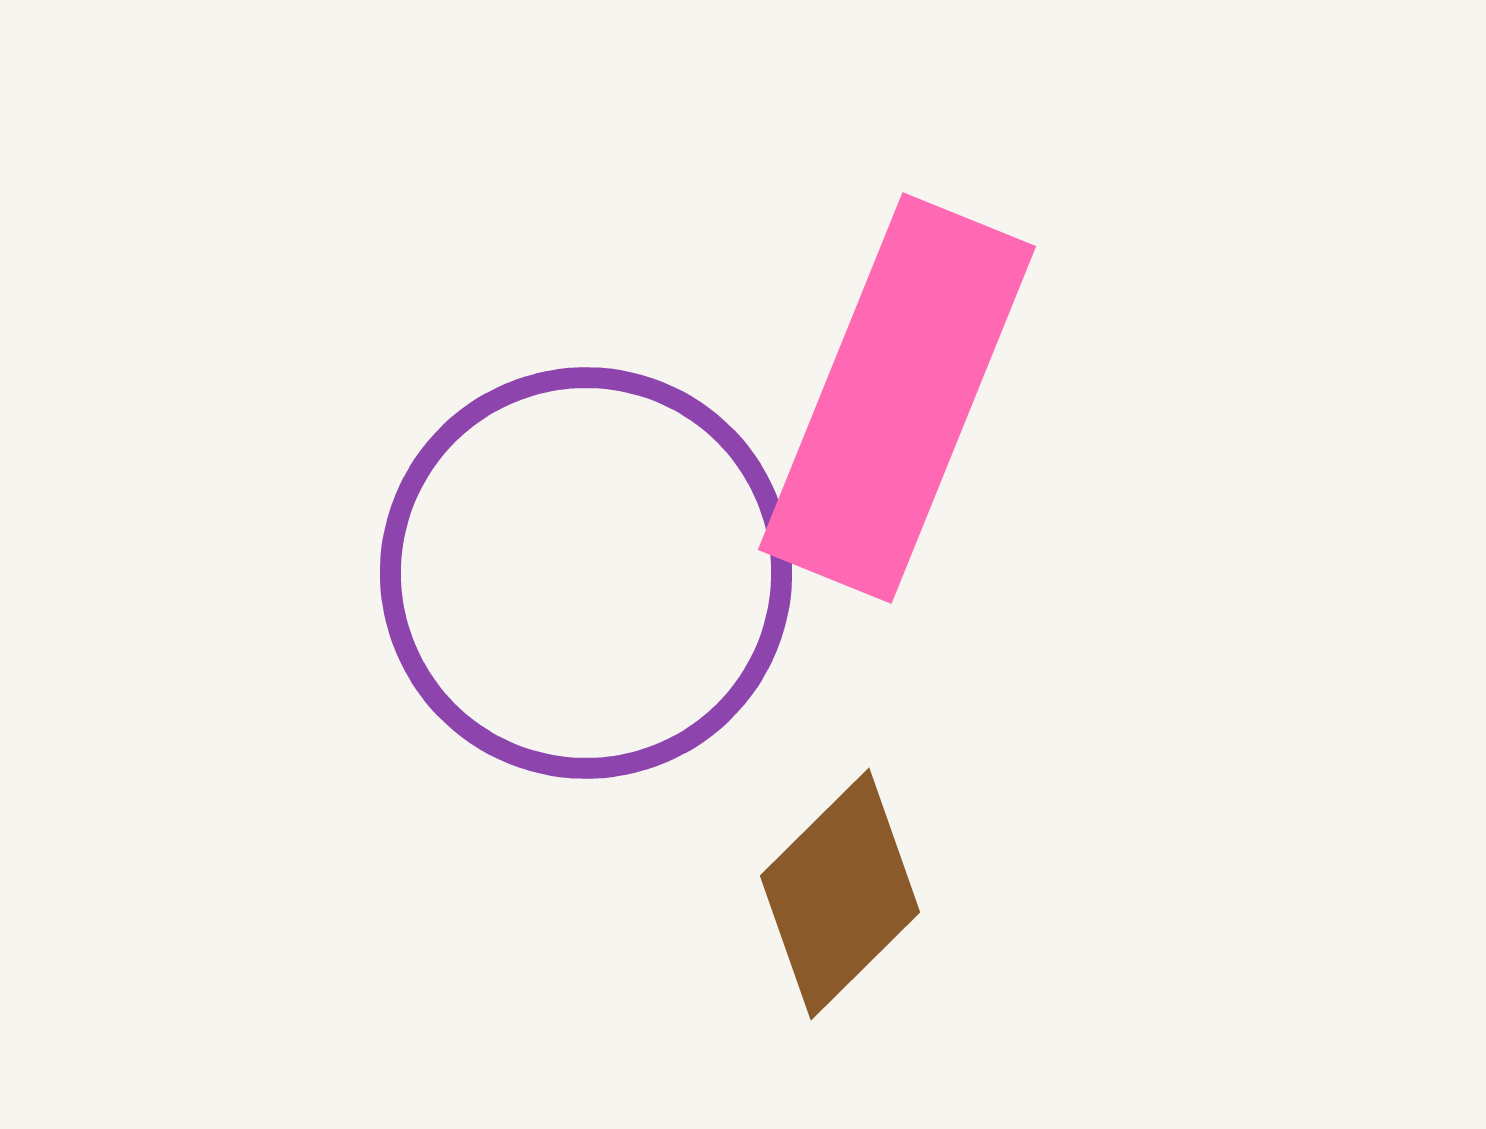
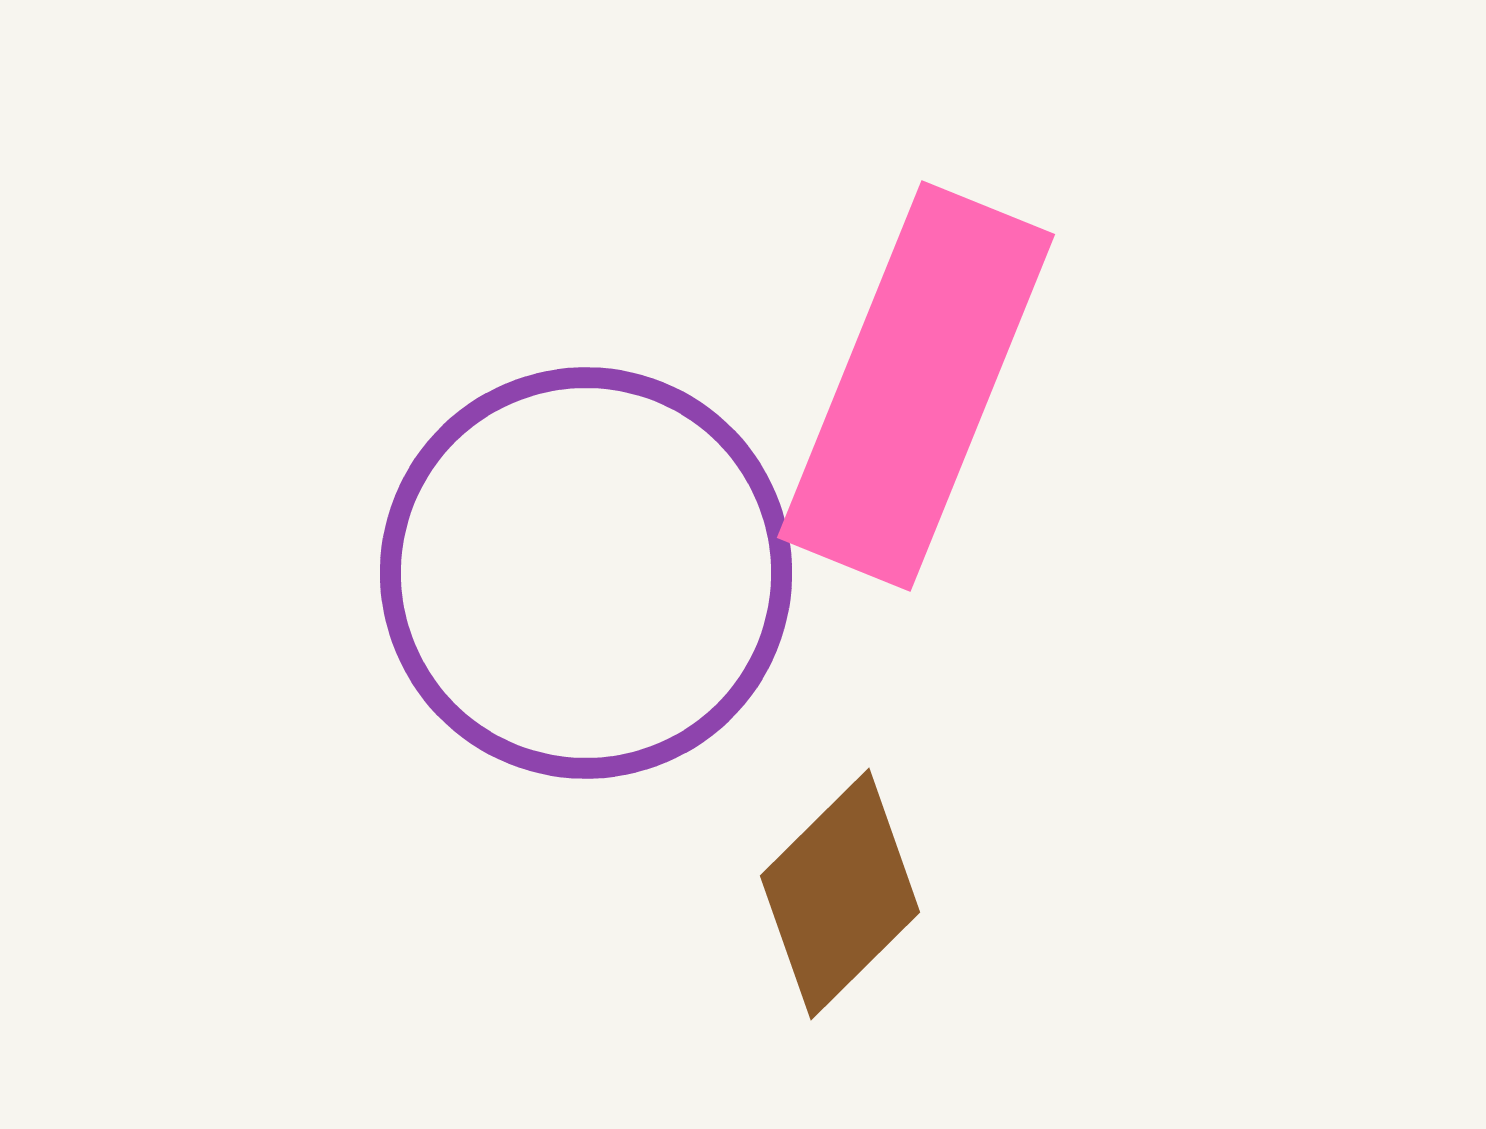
pink rectangle: moved 19 px right, 12 px up
